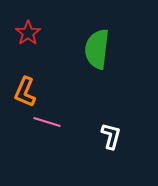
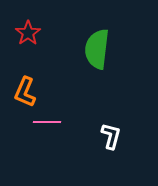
pink line: rotated 16 degrees counterclockwise
